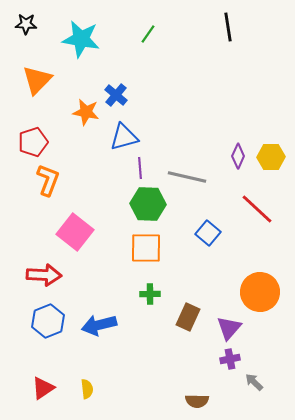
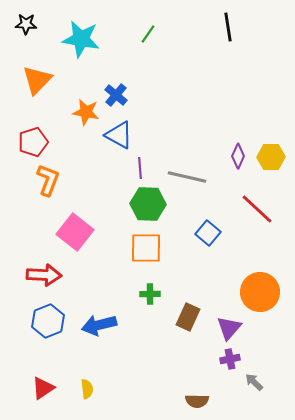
blue triangle: moved 5 px left, 2 px up; rotated 44 degrees clockwise
